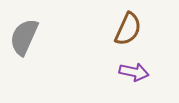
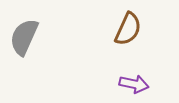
purple arrow: moved 12 px down
